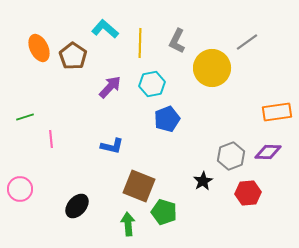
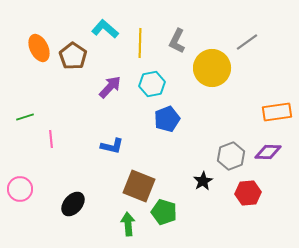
black ellipse: moved 4 px left, 2 px up
